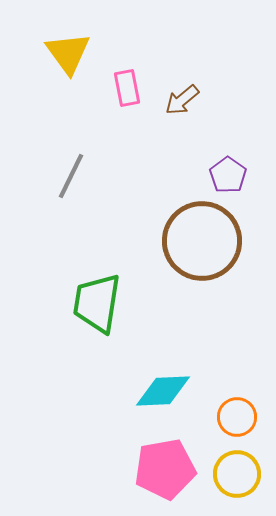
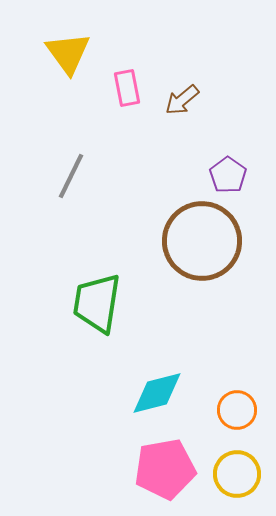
cyan diamond: moved 6 px left, 2 px down; rotated 12 degrees counterclockwise
orange circle: moved 7 px up
